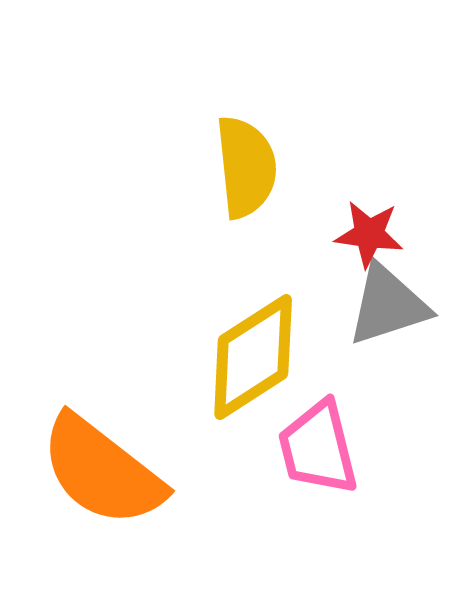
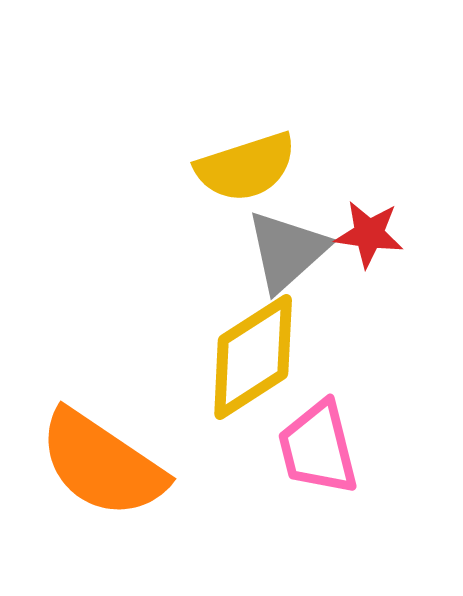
yellow semicircle: rotated 78 degrees clockwise
gray triangle: moved 101 px left, 54 px up; rotated 24 degrees counterclockwise
orange semicircle: moved 7 px up; rotated 4 degrees counterclockwise
